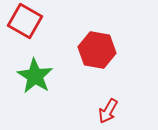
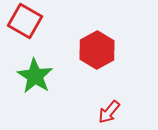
red hexagon: rotated 21 degrees clockwise
red arrow: moved 1 px right, 1 px down; rotated 10 degrees clockwise
